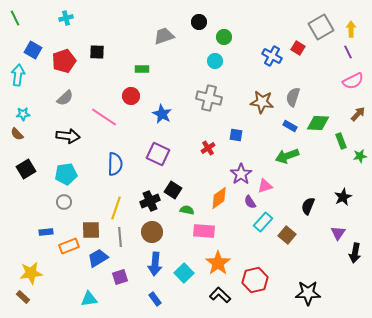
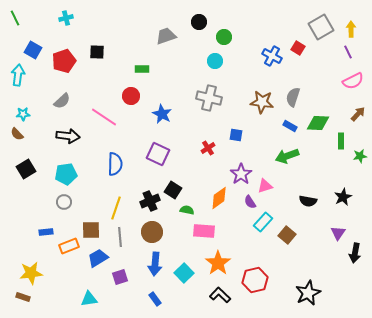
gray trapezoid at (164, 36): moved 2 px right
gray semicircle at (65, 98): moved 3 px left, 3 px down
green rectangle at (341, 141): rotated 21 degrees clockwise
black semicircle at (308, 206): moved 5 px up; rotated 102 degrees counterclockwise
black star at (308, 293): rotated 25 degrees counterclockwise
brown rectangle at (23, 297): rotated 24 degrees counterclockwise
